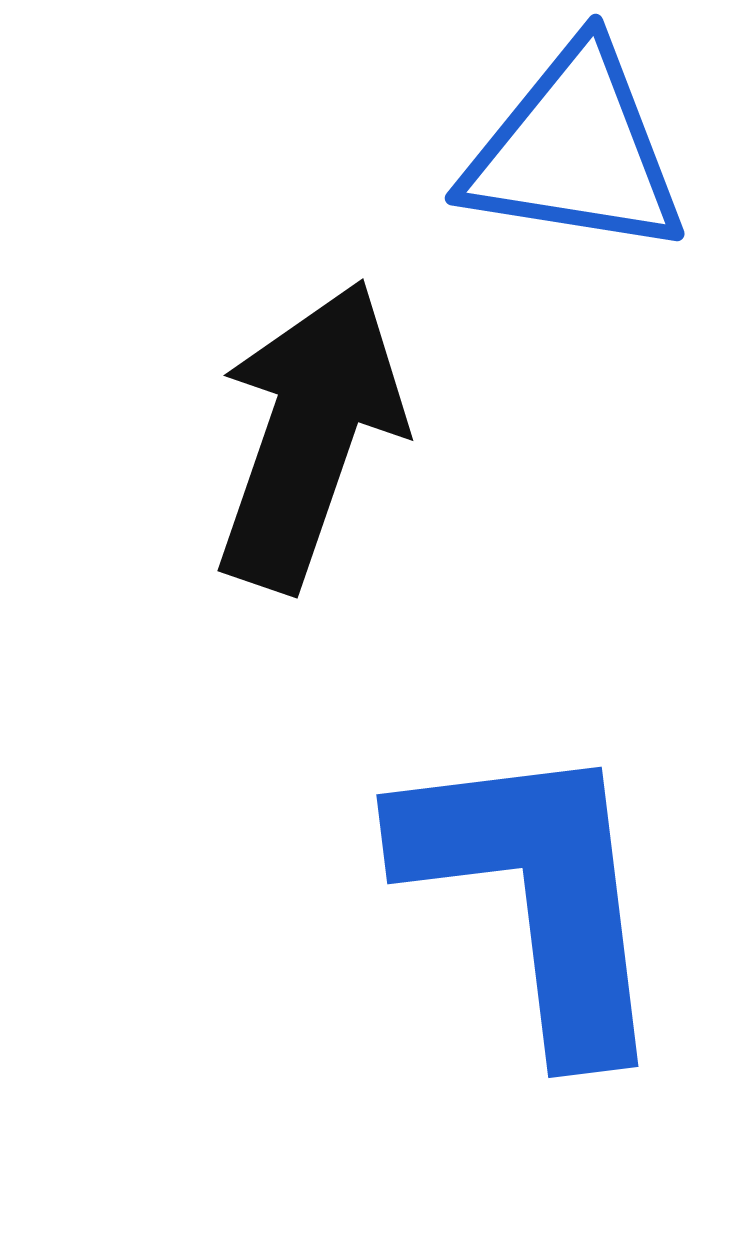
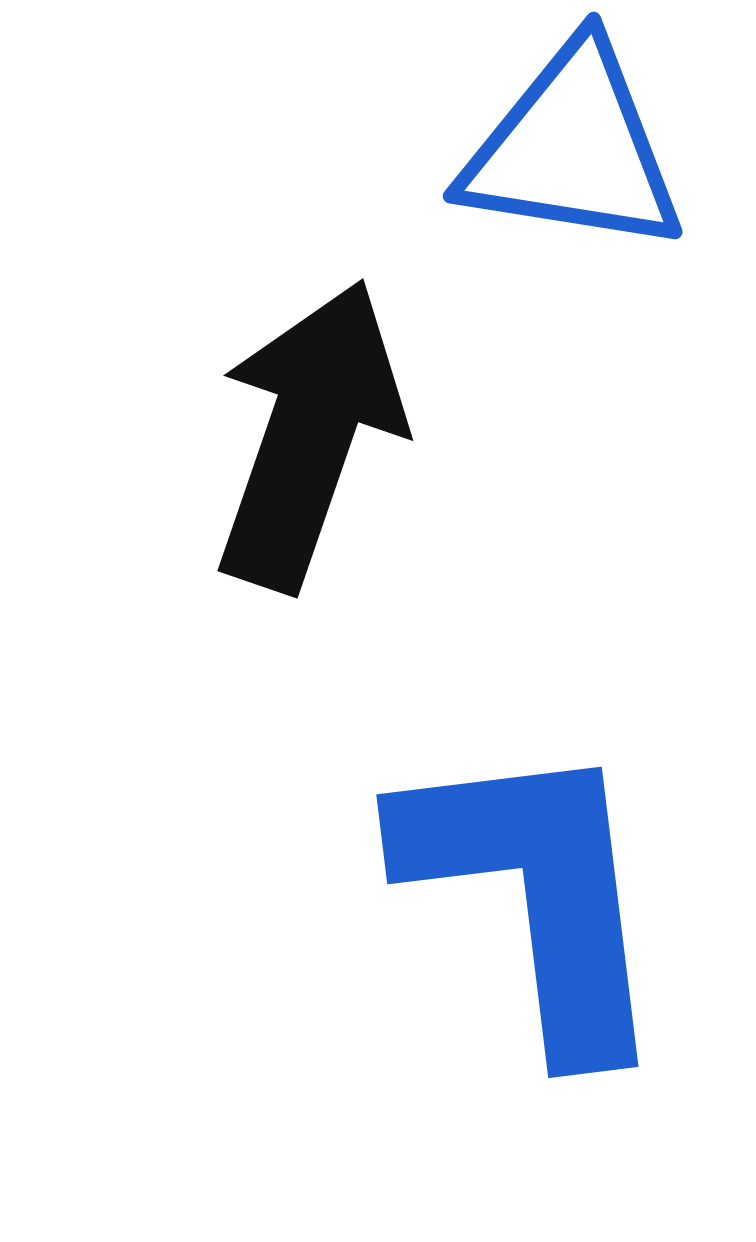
blue triangle: moved 2 px left, 2 px up
